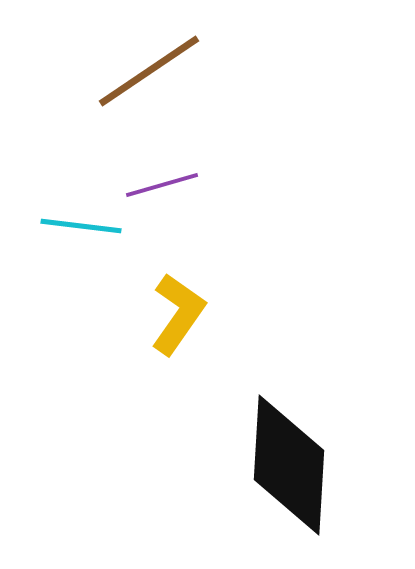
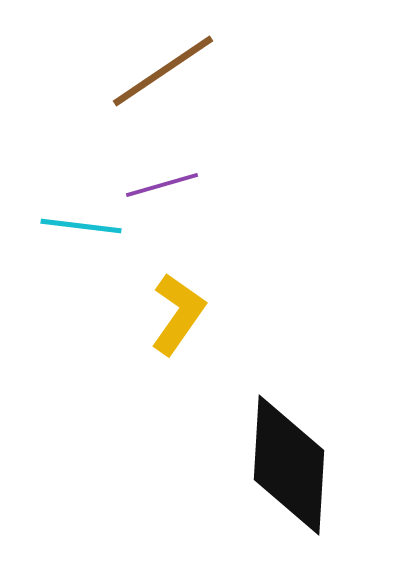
brown line: moved 14 px right
